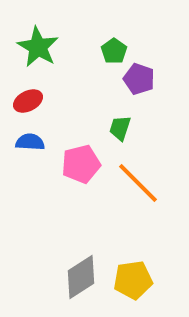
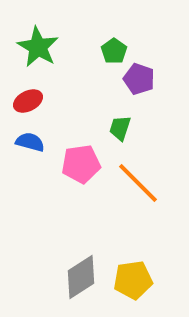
blue semicircle: rotated 12 degrees clockwise
pink pentagon: rotated 6 degrees clockwise
